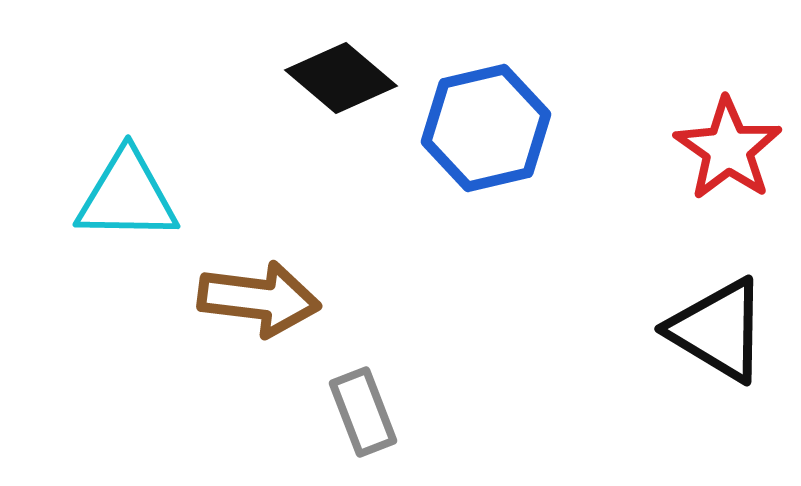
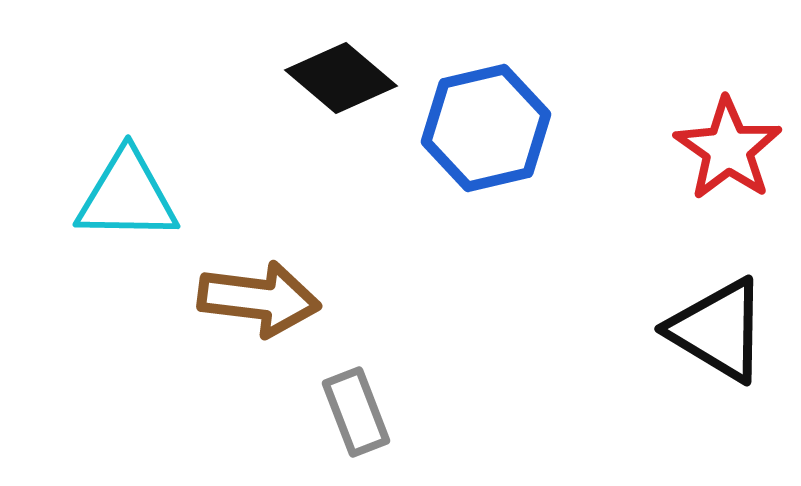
gray rectangle: moved 7 px left
